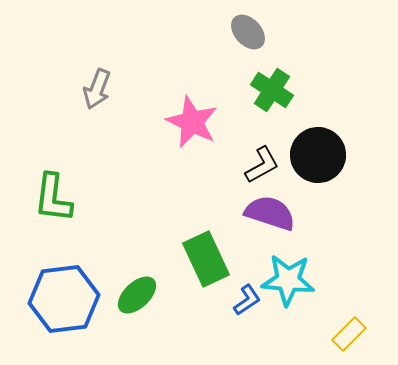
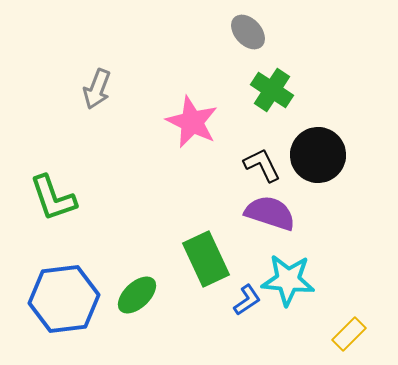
black L-shape: rotated 87 degrees counterclockwise
green L-shape: rotated 26 degrees counterclockwise
